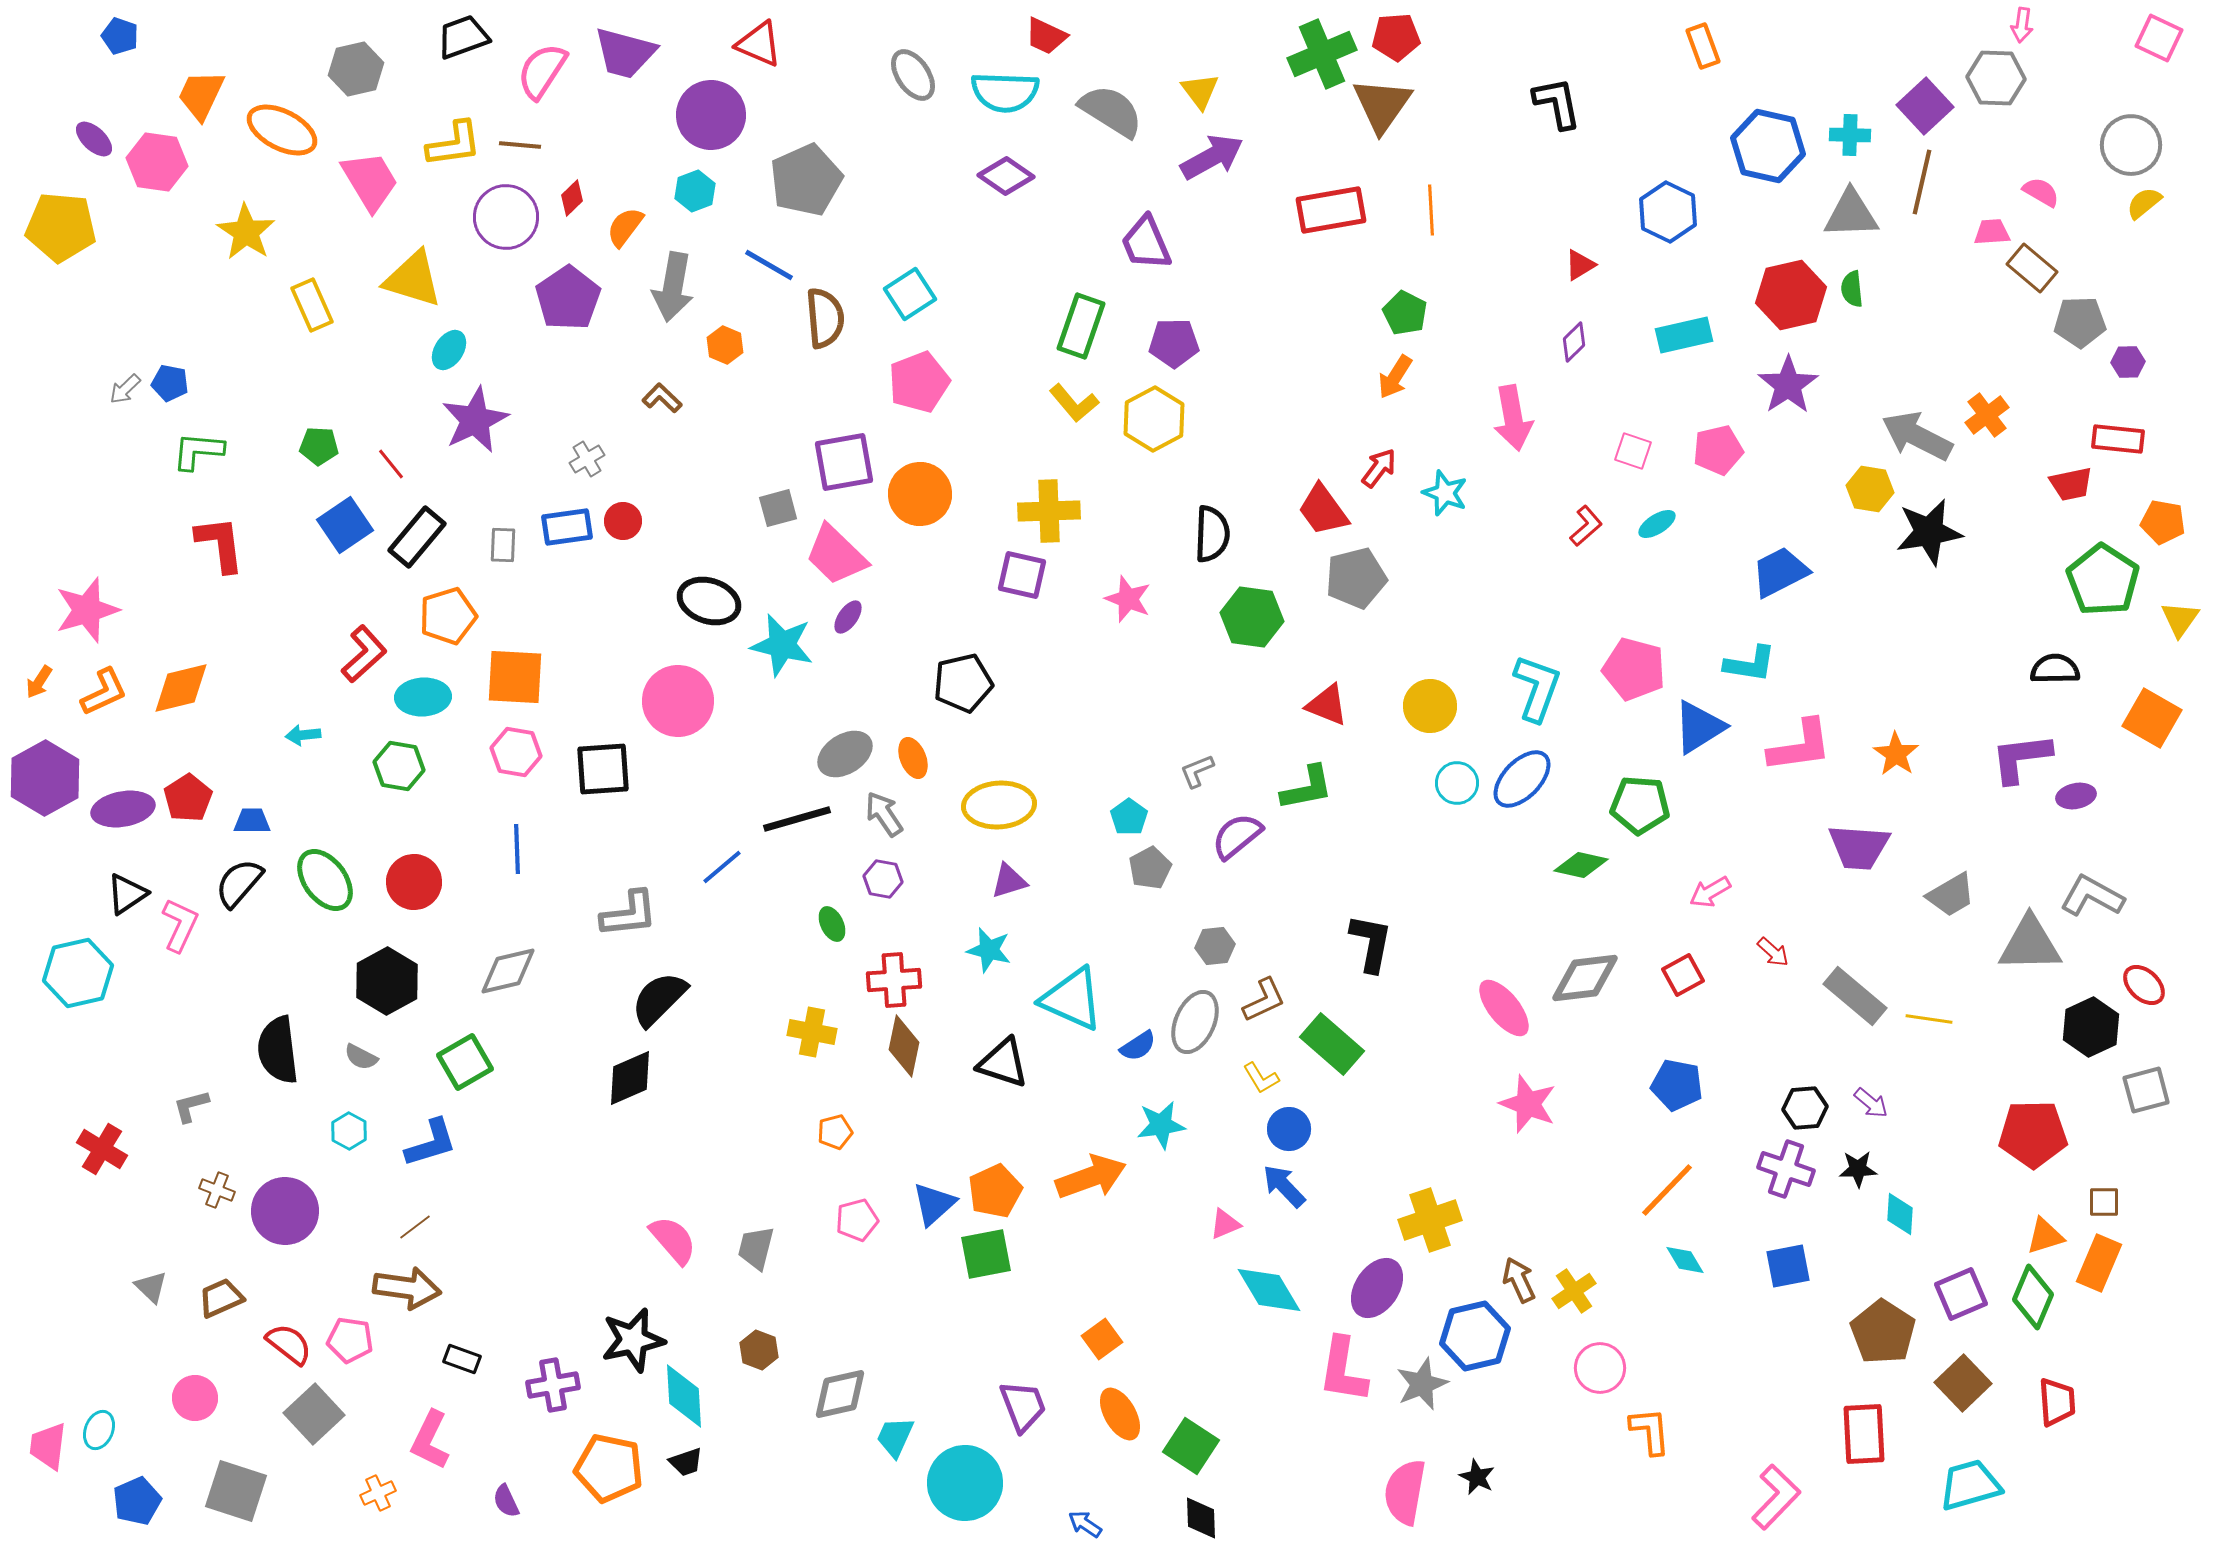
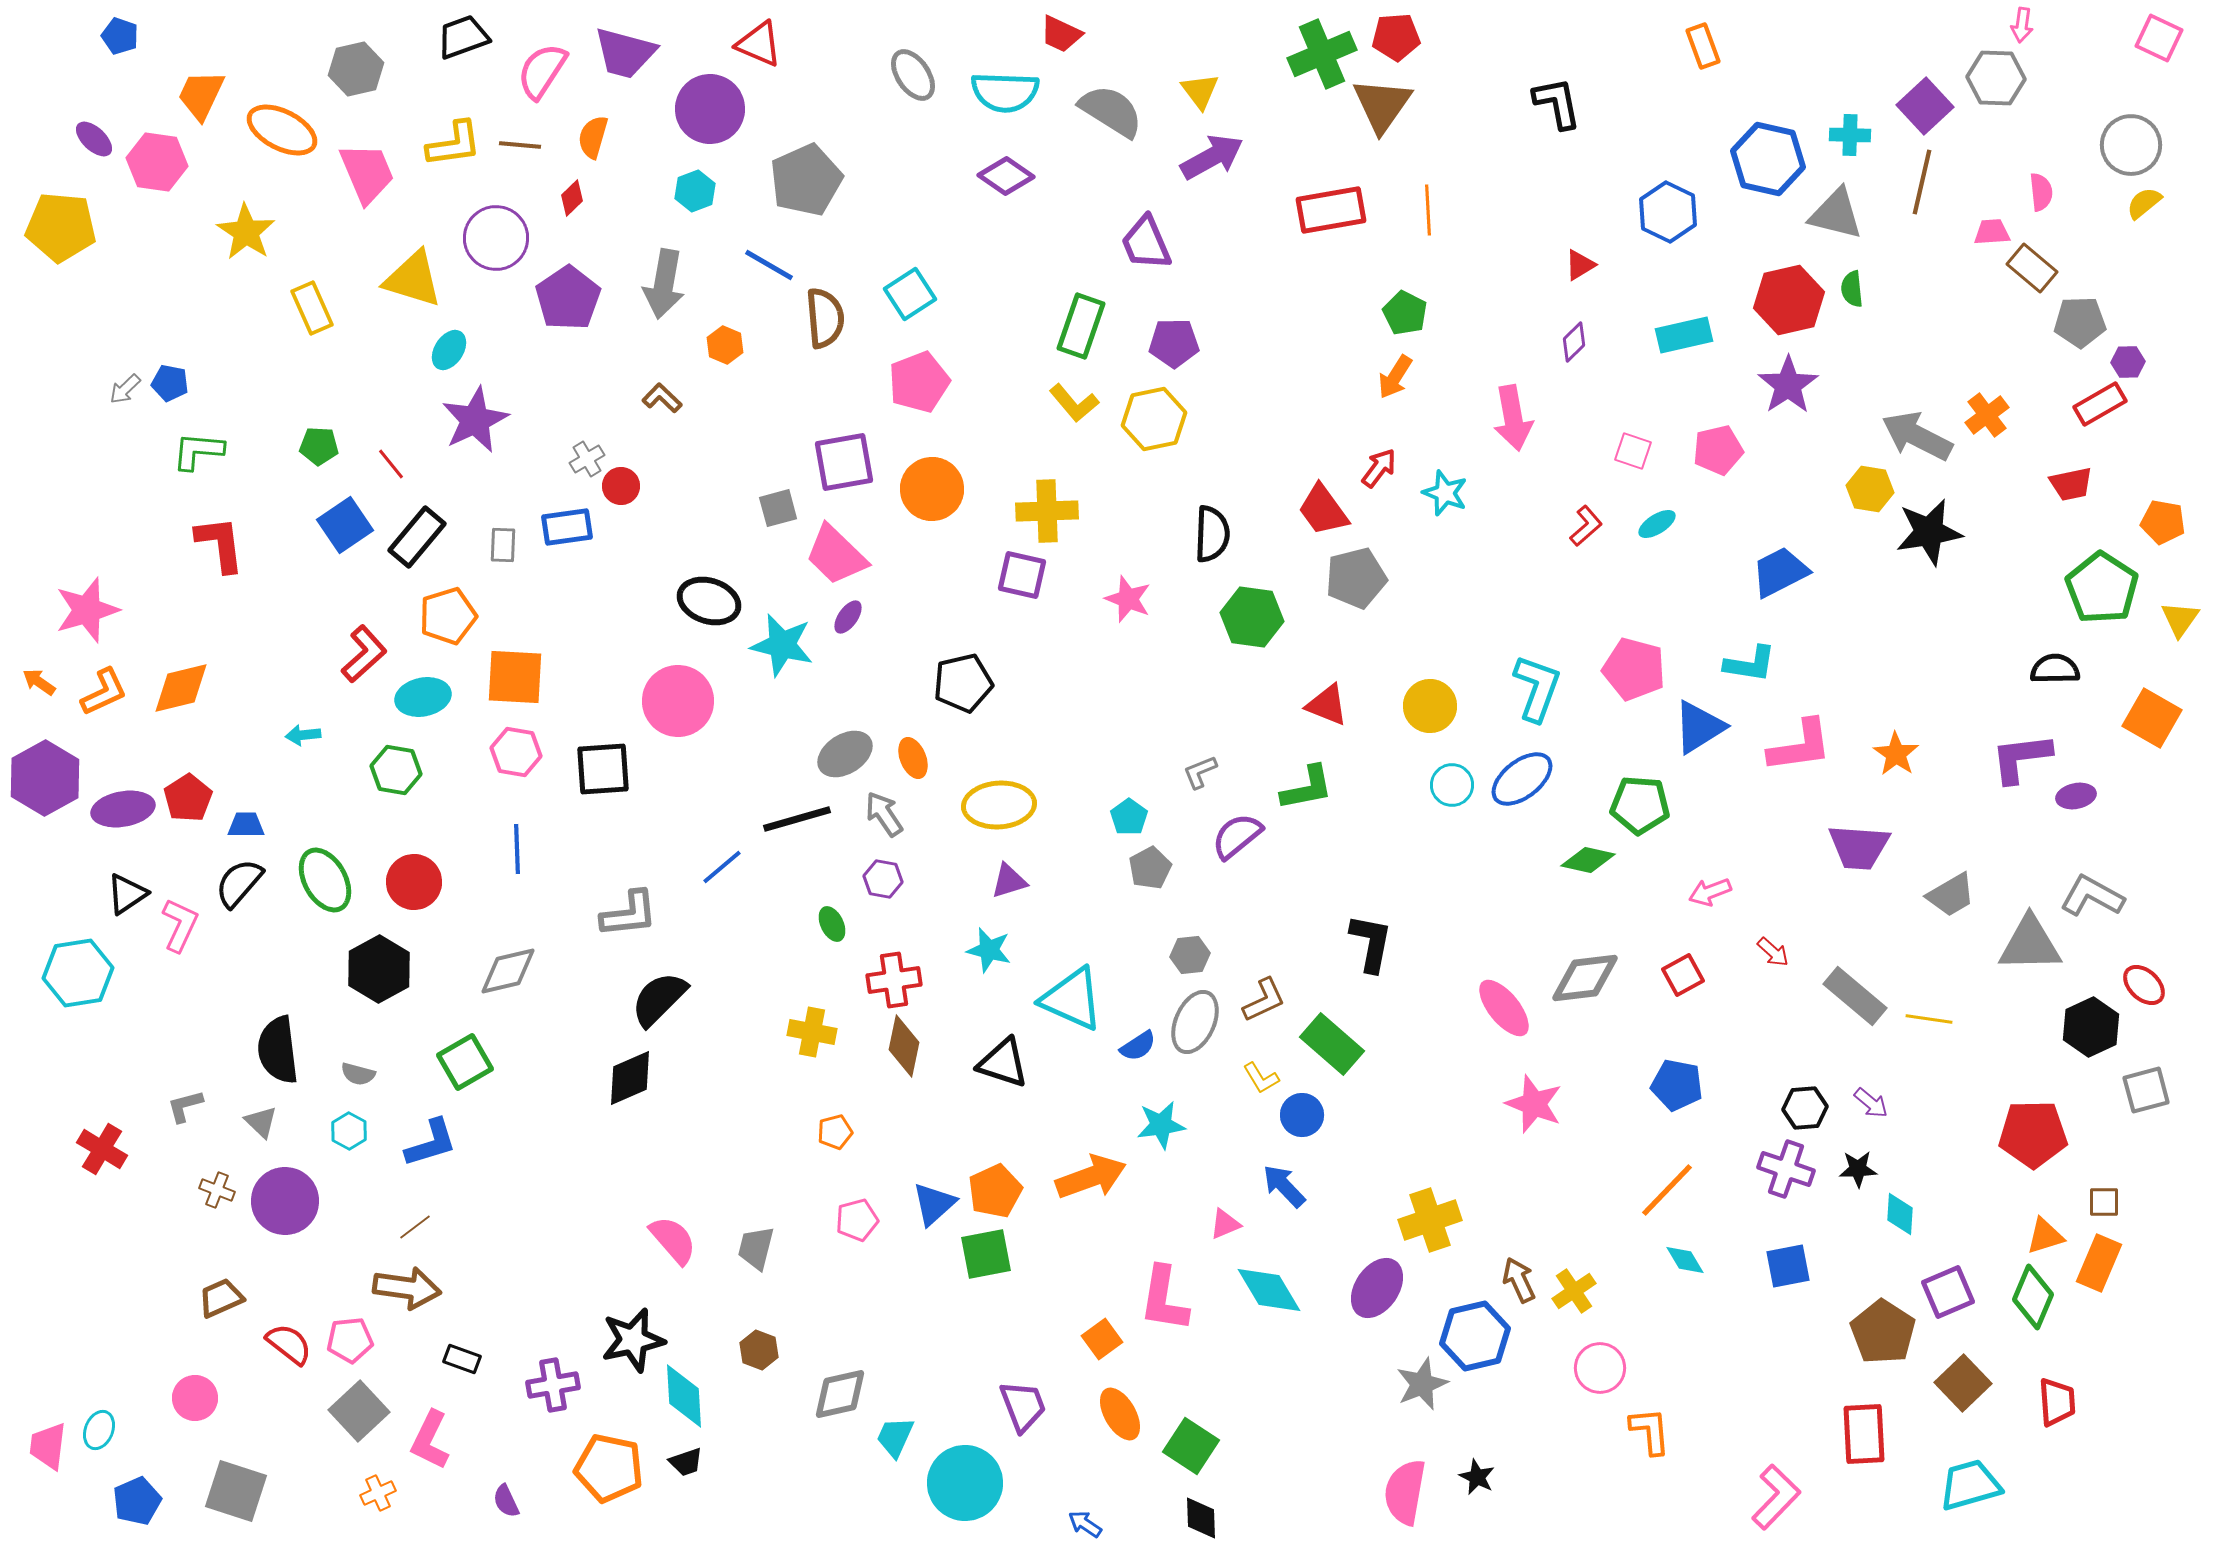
red trapezoid at (1046, 36): moved 15 px right, 2 px up
purple circle at (711, 115): moved 1 px left, 6 px up
blue hexagon at (1768, 146): moved 13 px down
pink trapezoid at (370, 181): moved 3 px left, 8 px up; rotated 8 degrees clockwise
pink semicircle at (2041, 192): rotated 54 degrees clockwise
orange line at (1431, 210): moved 3 px left
gray triangle at (1851, 214): moved 15 px left; rotated 16 degrees clockwise
purple circle at (506, 217): moved 10 px left, 21 px down
orange semicircle at (625, 227): moved 32 px left, 90 px up; rotated 21 degrees counterclockwise
gray arrow at (673, 287): moved 9 px left, 3 px up
red hexagon at (1791, 295): moved 2 px left, 5 px down
yellow rectangle at (312, 305): moved 3 px down
yellow hexagon at (1154, 419): rotated 16 degrees clockwise
red rectangle at (2118, 439): moved 18 px left, 35 px up; rotated 36 degrees counterclockwise
orange circle at (920, 494): moved 12 px right, 5 px up
yellow cross at (1049, 511): moved 2 px left
red circle at (623, 521): moved 2 px left, 35 px up
green pentagon at (2103, 580): moved 1 px left, 8 px down
orange arrow at (39, 682): rotated 92 degrees clockwise
cyan ellipse at (423, 697): rotated 8 degrees counterclockwise
green hexagon at (399, 766): moved 3 px left, 4 px down
gray L-shape at (1197, 771): moved 3 px right, 1 px down
blue ellipse at (1522, 779): rotated 8 degrees clockwise
cyan circle at (1457, 783): moved 5 px left, 2 px down
blue trapezoid at (252, 821): moved 6 px left, 4 px down
green diamond at (1581, 865): moved 7 px right, 5 px up
green ellipse at (325, 880): rotated 8 degrees clockwise
pink arrow at (1710, 892): rotated 9 degrees clockwise
gray hexagon at (1215, 946): moved 25 px left, 9 px down
cyan hexagon at (78, 973): rotated 4 degrees clockwise
red cross at (894, 980): rotated 4 degrees counterclockwise
black hexagon at (387, 981): moved 8 px left, 12 px up
gray semicircle at (361, 1057): moved 3 px left, 17 px down; rotated 12 degrees counterclockwise
pink star at (1528, 1104): moved 6 px right
gray L-shape at (191, 1106): moved 6 px left
blue circle at (1289, 1129): moved 13 px right, 14 px up
purple circle at (285, 1211): moved 10 px up
gray triangle at (151, 1287): moved 110 px right, 165 px up
purple square at (1961, 1294): moved 13 px left, 2 px up
pink pentagon at (350, 1340): rotated 15 degrees counterclockwise
pink L-shape at (1343, 1370): moved 179 px left, 71 px up
gray square at (314, 1414): moved 45 px right, 3 px up
